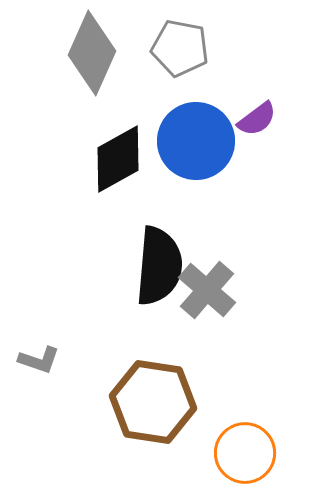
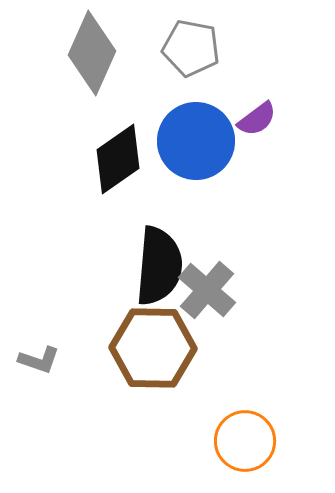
gray pentagon: moved 11 px right
black diamond: rotated 6 degrees counterclockwise
brown hexagon: moved 54 px up; rotated 8 degrees counterclockwise
orange circle: moved 12 px up
